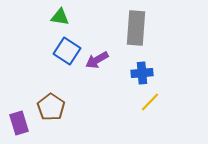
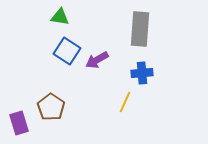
gray rectangle: moved 4 px right, 1 px down
yellow line: moved 25 px left; rotated 20 degrees counterclockwise
